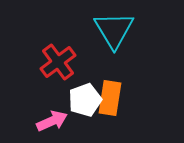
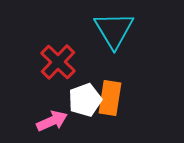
red cross: rotated 9 degrees counterclockwise
